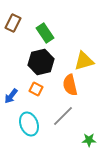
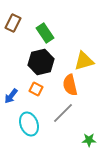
gray line: moved 3 px up
